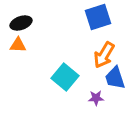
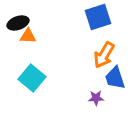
black ellipse: moved 3 px left
orange triangle: moved 10 px right, 9 px up
cyan square: moved 33 px left, 1 px down
